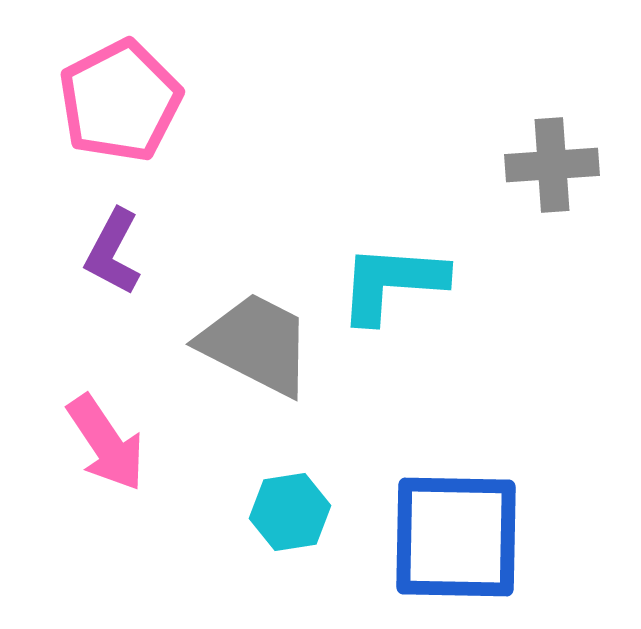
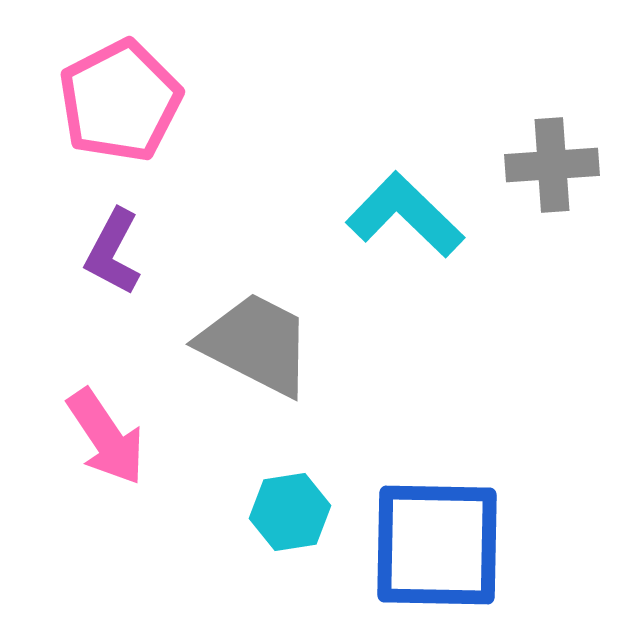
cyan L-shape: moved 13 px right, 68 px up; rotated 40 degrees clockwise
pink arrow: moved 6 px up
blue square: moved 19 px left, 8 px down
